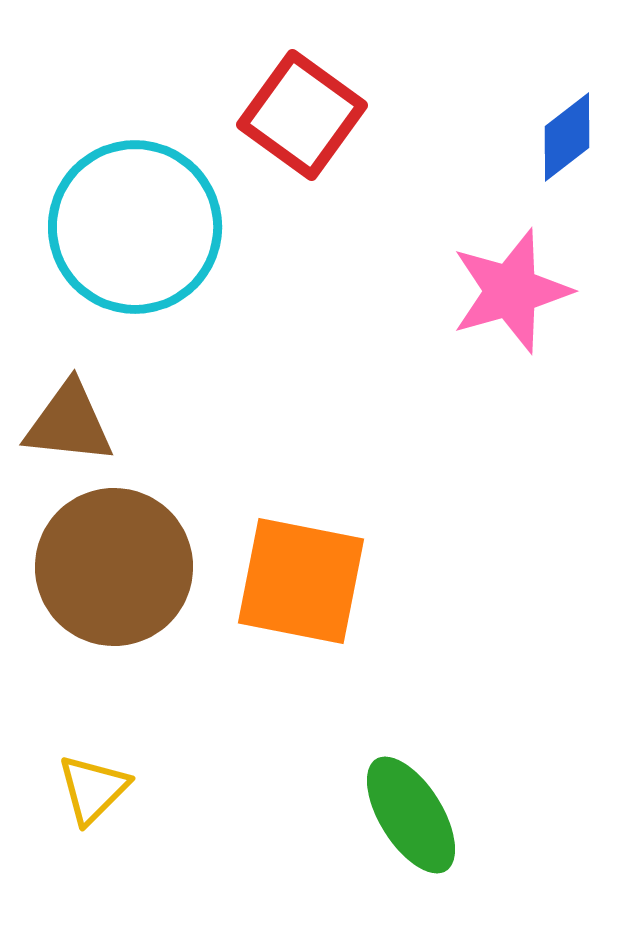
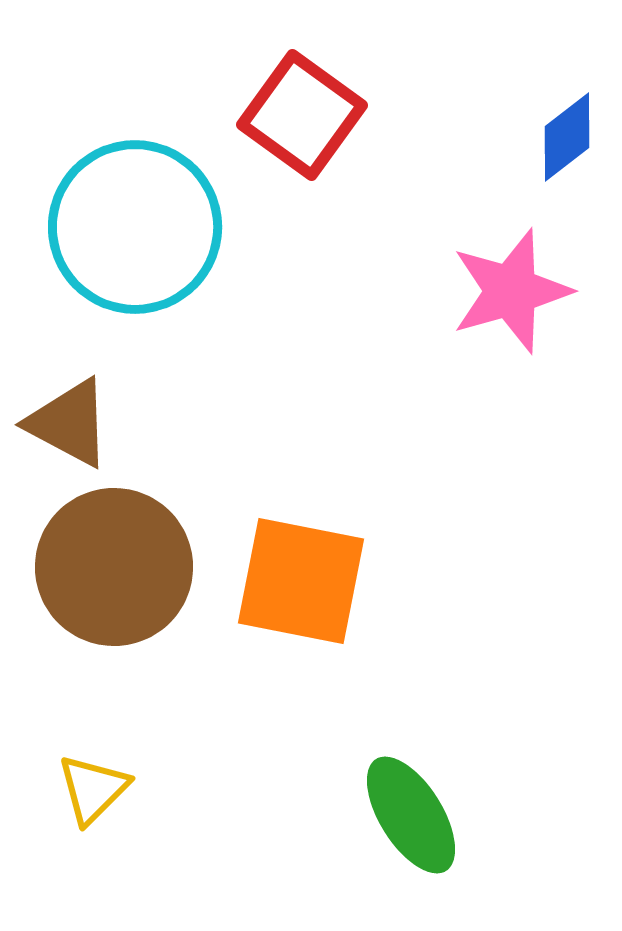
brown triangle: rotated 22 degrees clockwise
